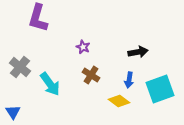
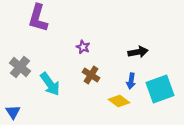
blue arrow: moved 2 px right, 1 px down
